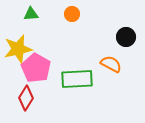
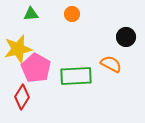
green rectangle: moved 1 px left, 3 px up
red diamond: moved 4 px left, 1 px up
